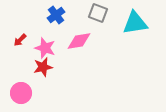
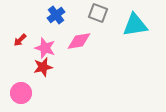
cyan triangle: moved 2 px down
